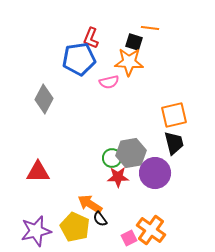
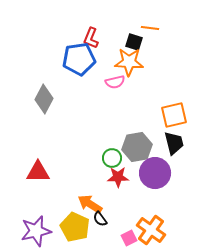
pink semicircle: moved 6 px right
gray hexagon: moved 6 px right, 6 px up
